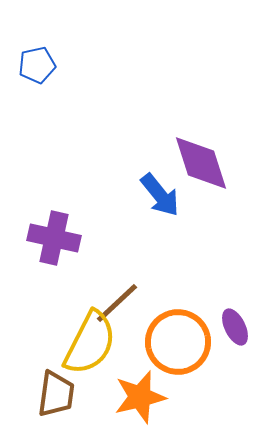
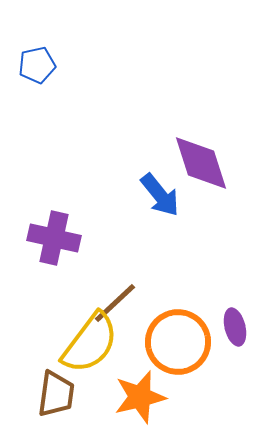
brown line: moved 2 px left
purple ellipse: rotated 12 degrees clockwise
yellow semicircle: rotated 10 degrees clockwise
